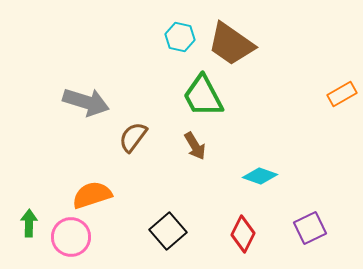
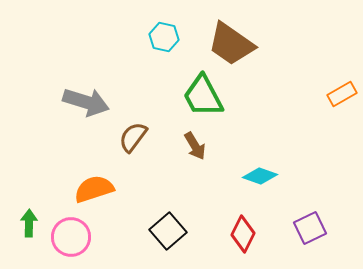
cyan hexagon: moved 16 px left
orange semicircle: moved 2 px right, 6 px up
